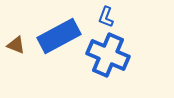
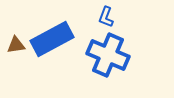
blue rectangle: moved 7 px left, 3 px down
brown triangle: rotated 30 degrees counterclockwise
